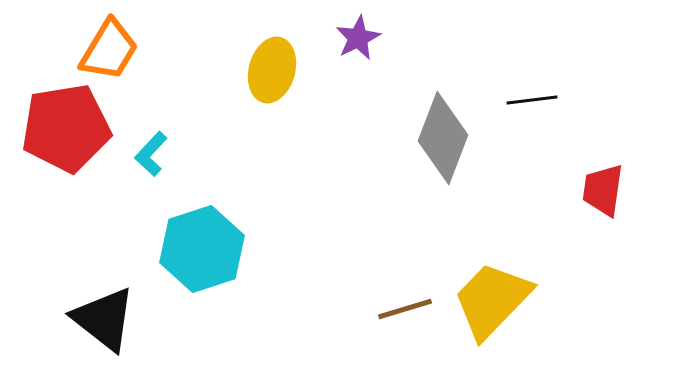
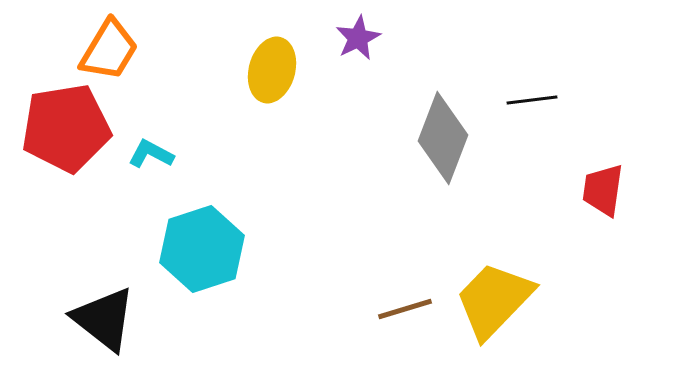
cyan L-shape: rotated 75 degrees clockwise
yellow trapezoid: moved 2 px right
